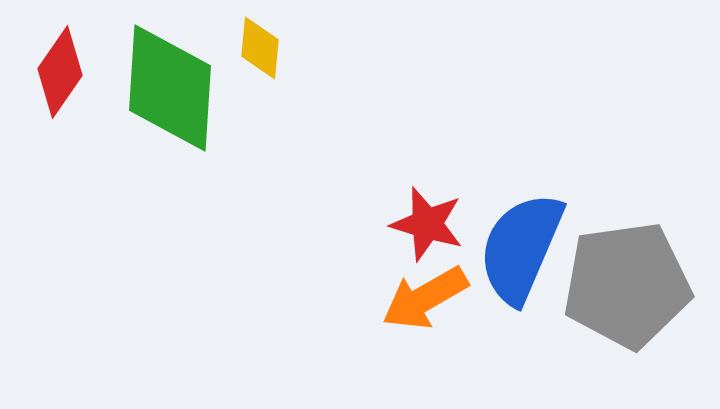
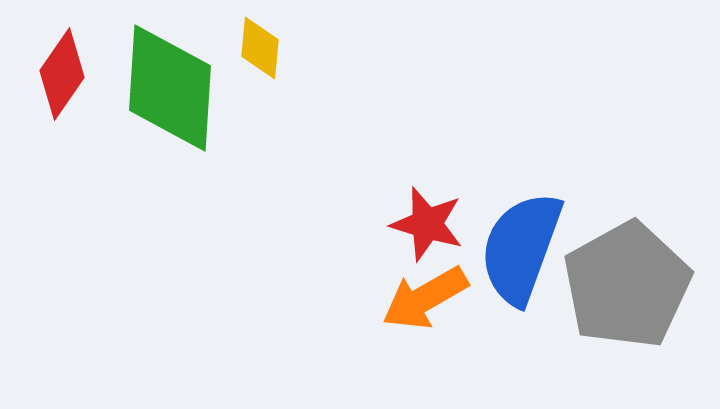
red diamond: moved 2 px right, 2 px down
blue semicircle: rotated 3 degrees counterclockwise
gray pentagon: rotated 21 degrees counterclockwise
